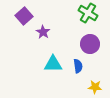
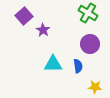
purple star: moved 2 px up
